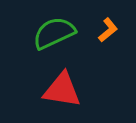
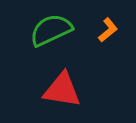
green semicircle: moved 3 px left, 3 px up
